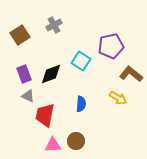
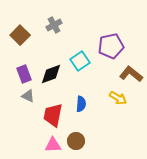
brown square: rotated 12 degrees counterclockwise
cyan square: moved 1 px left; rotated 24 degrees clockwise
red trapezoid: moved 8 px right
